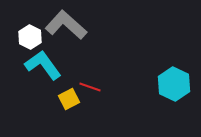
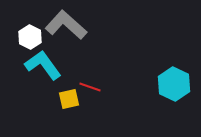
yellow square: rotated 15 degrees clockwise
